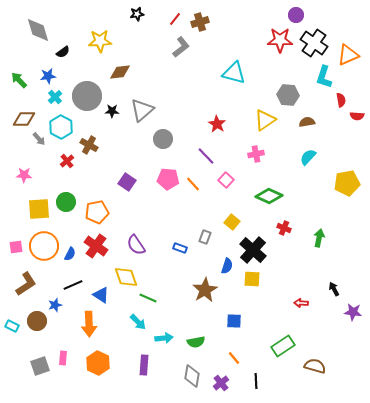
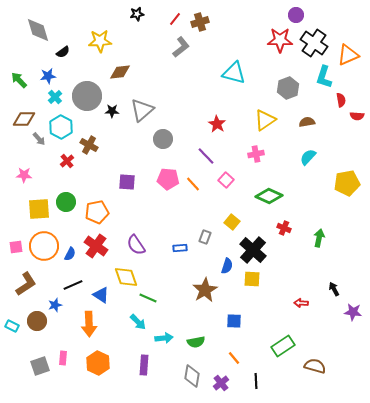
gray hexagon at (288, 95): moved 7 px up; rotated 25 degrees counterclockwise
purple square at (127, 182): rotated 30 degrees counterclockwise
blue rectangle at (180, 248): rotated 24 degrees counterclockwise
